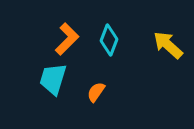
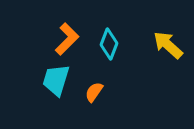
cyan diamond: moved 4 px down
cyan trapezoid: moved 3 px right, 1 px down
orange semicircle: moved 2 px left
